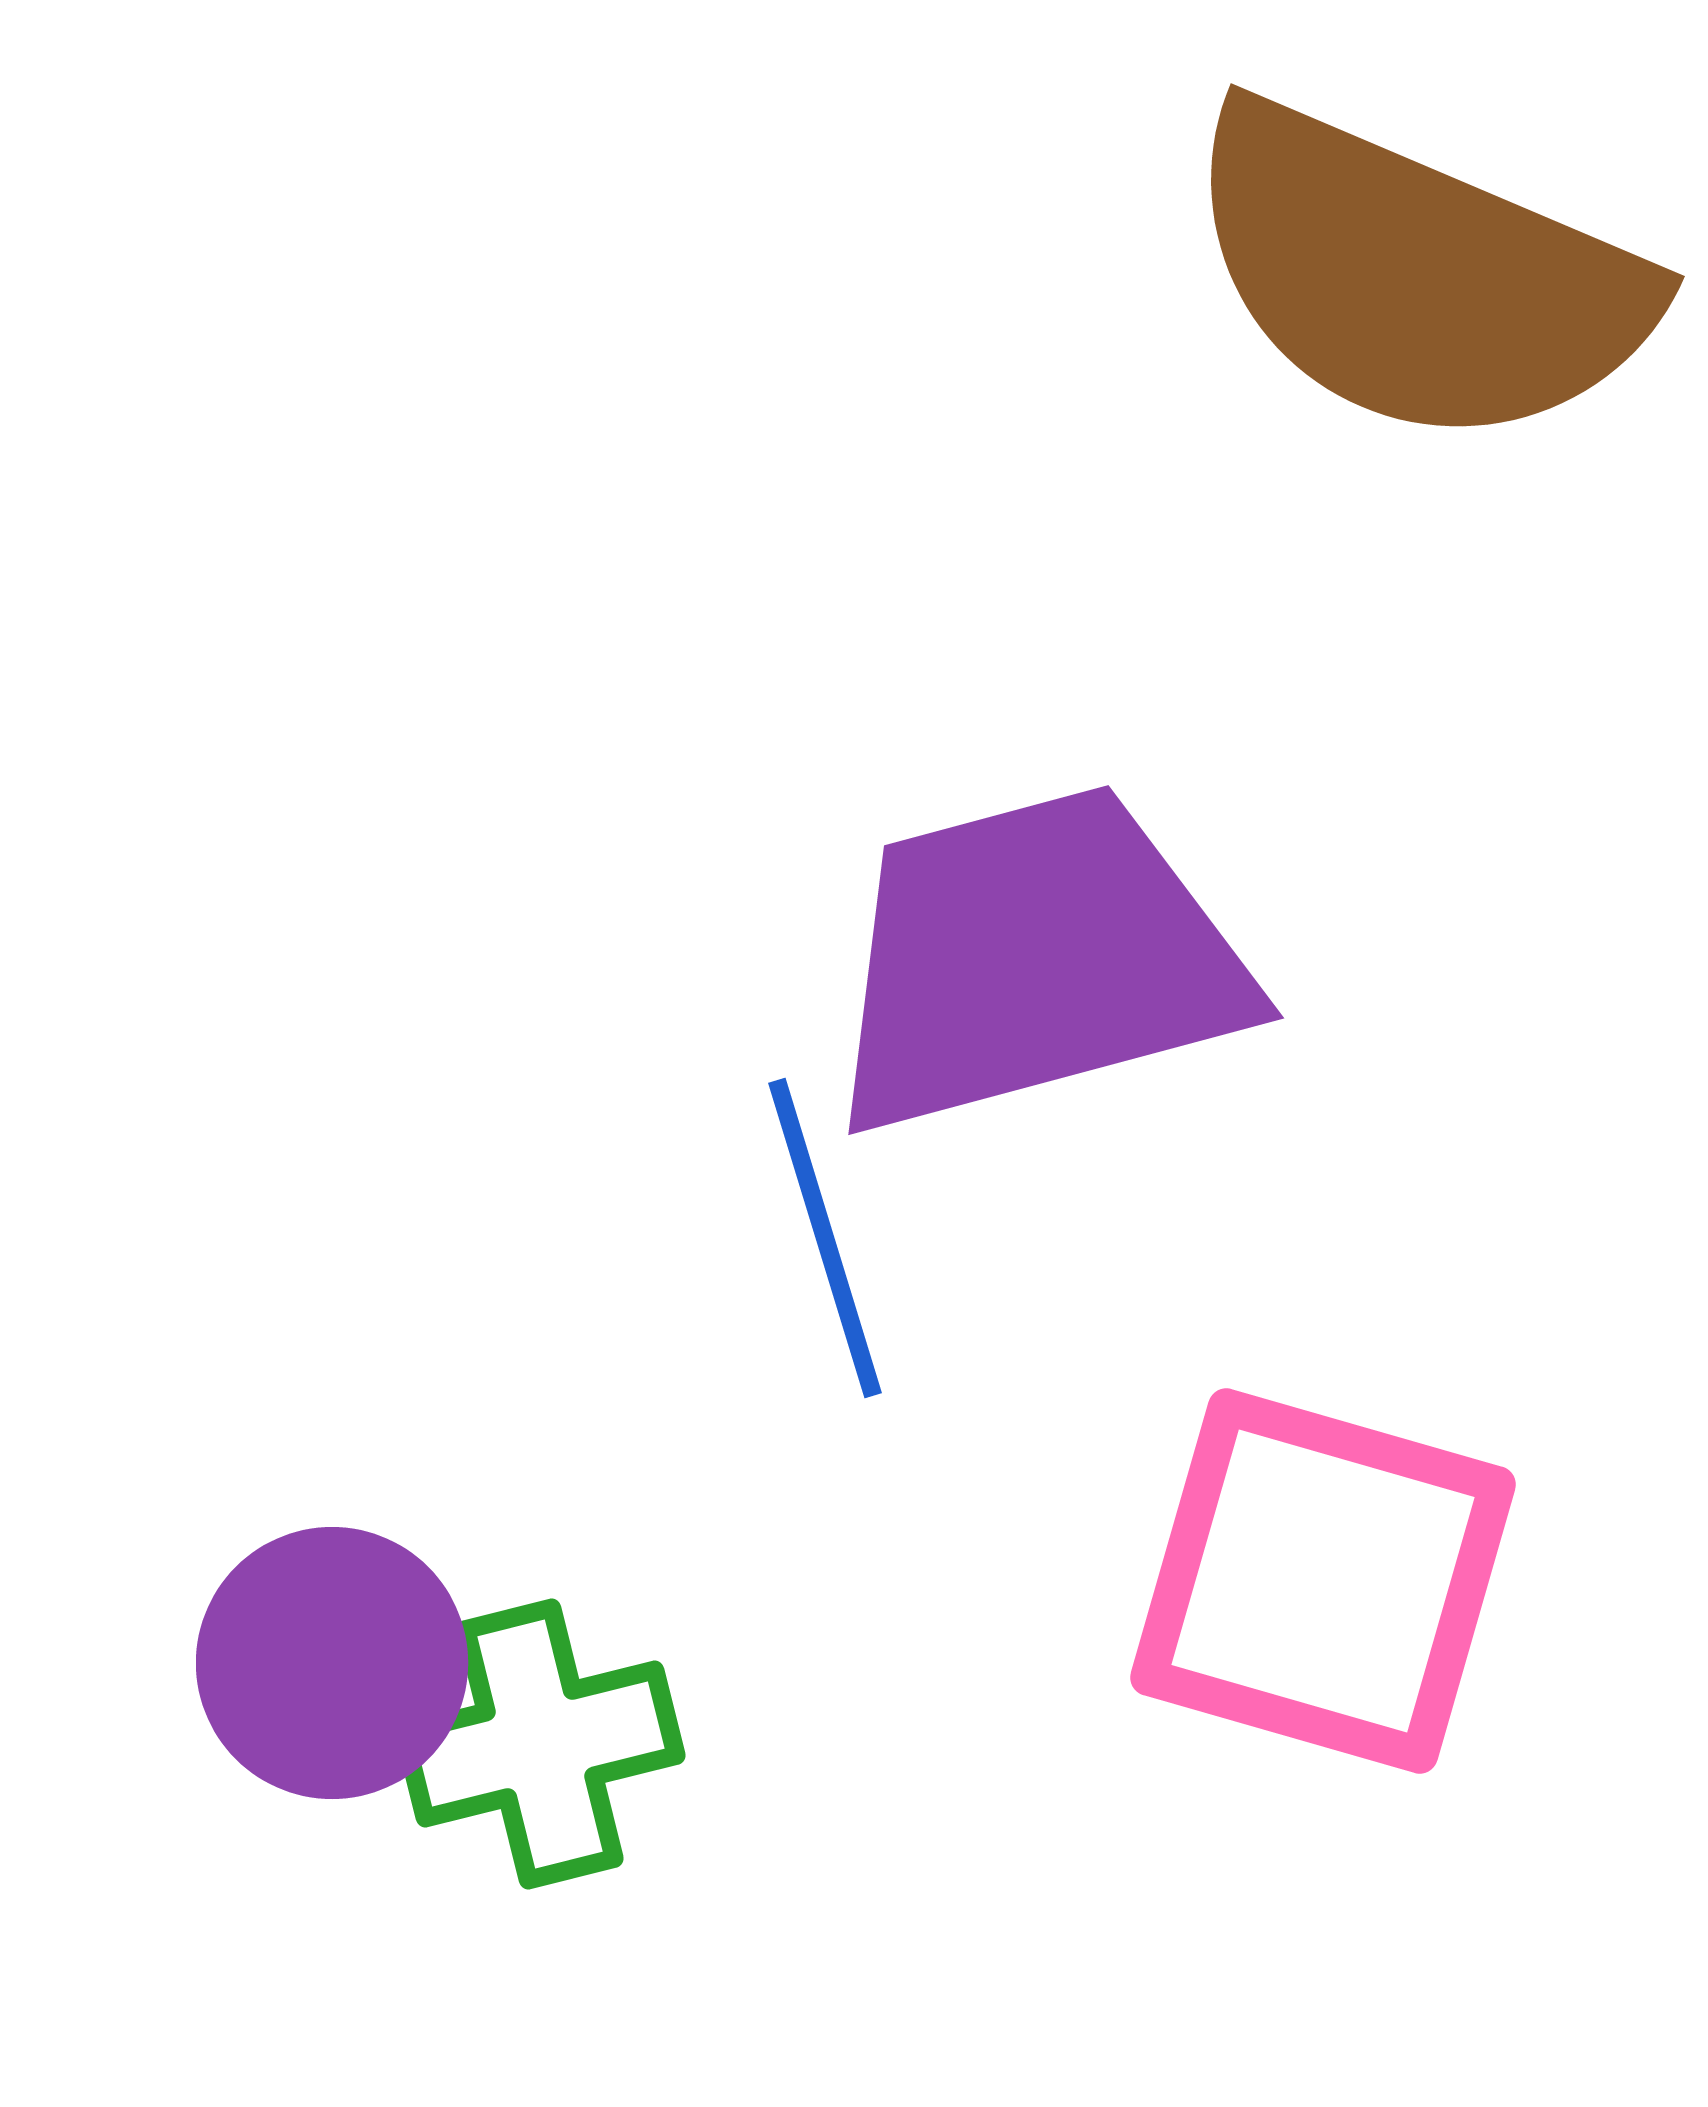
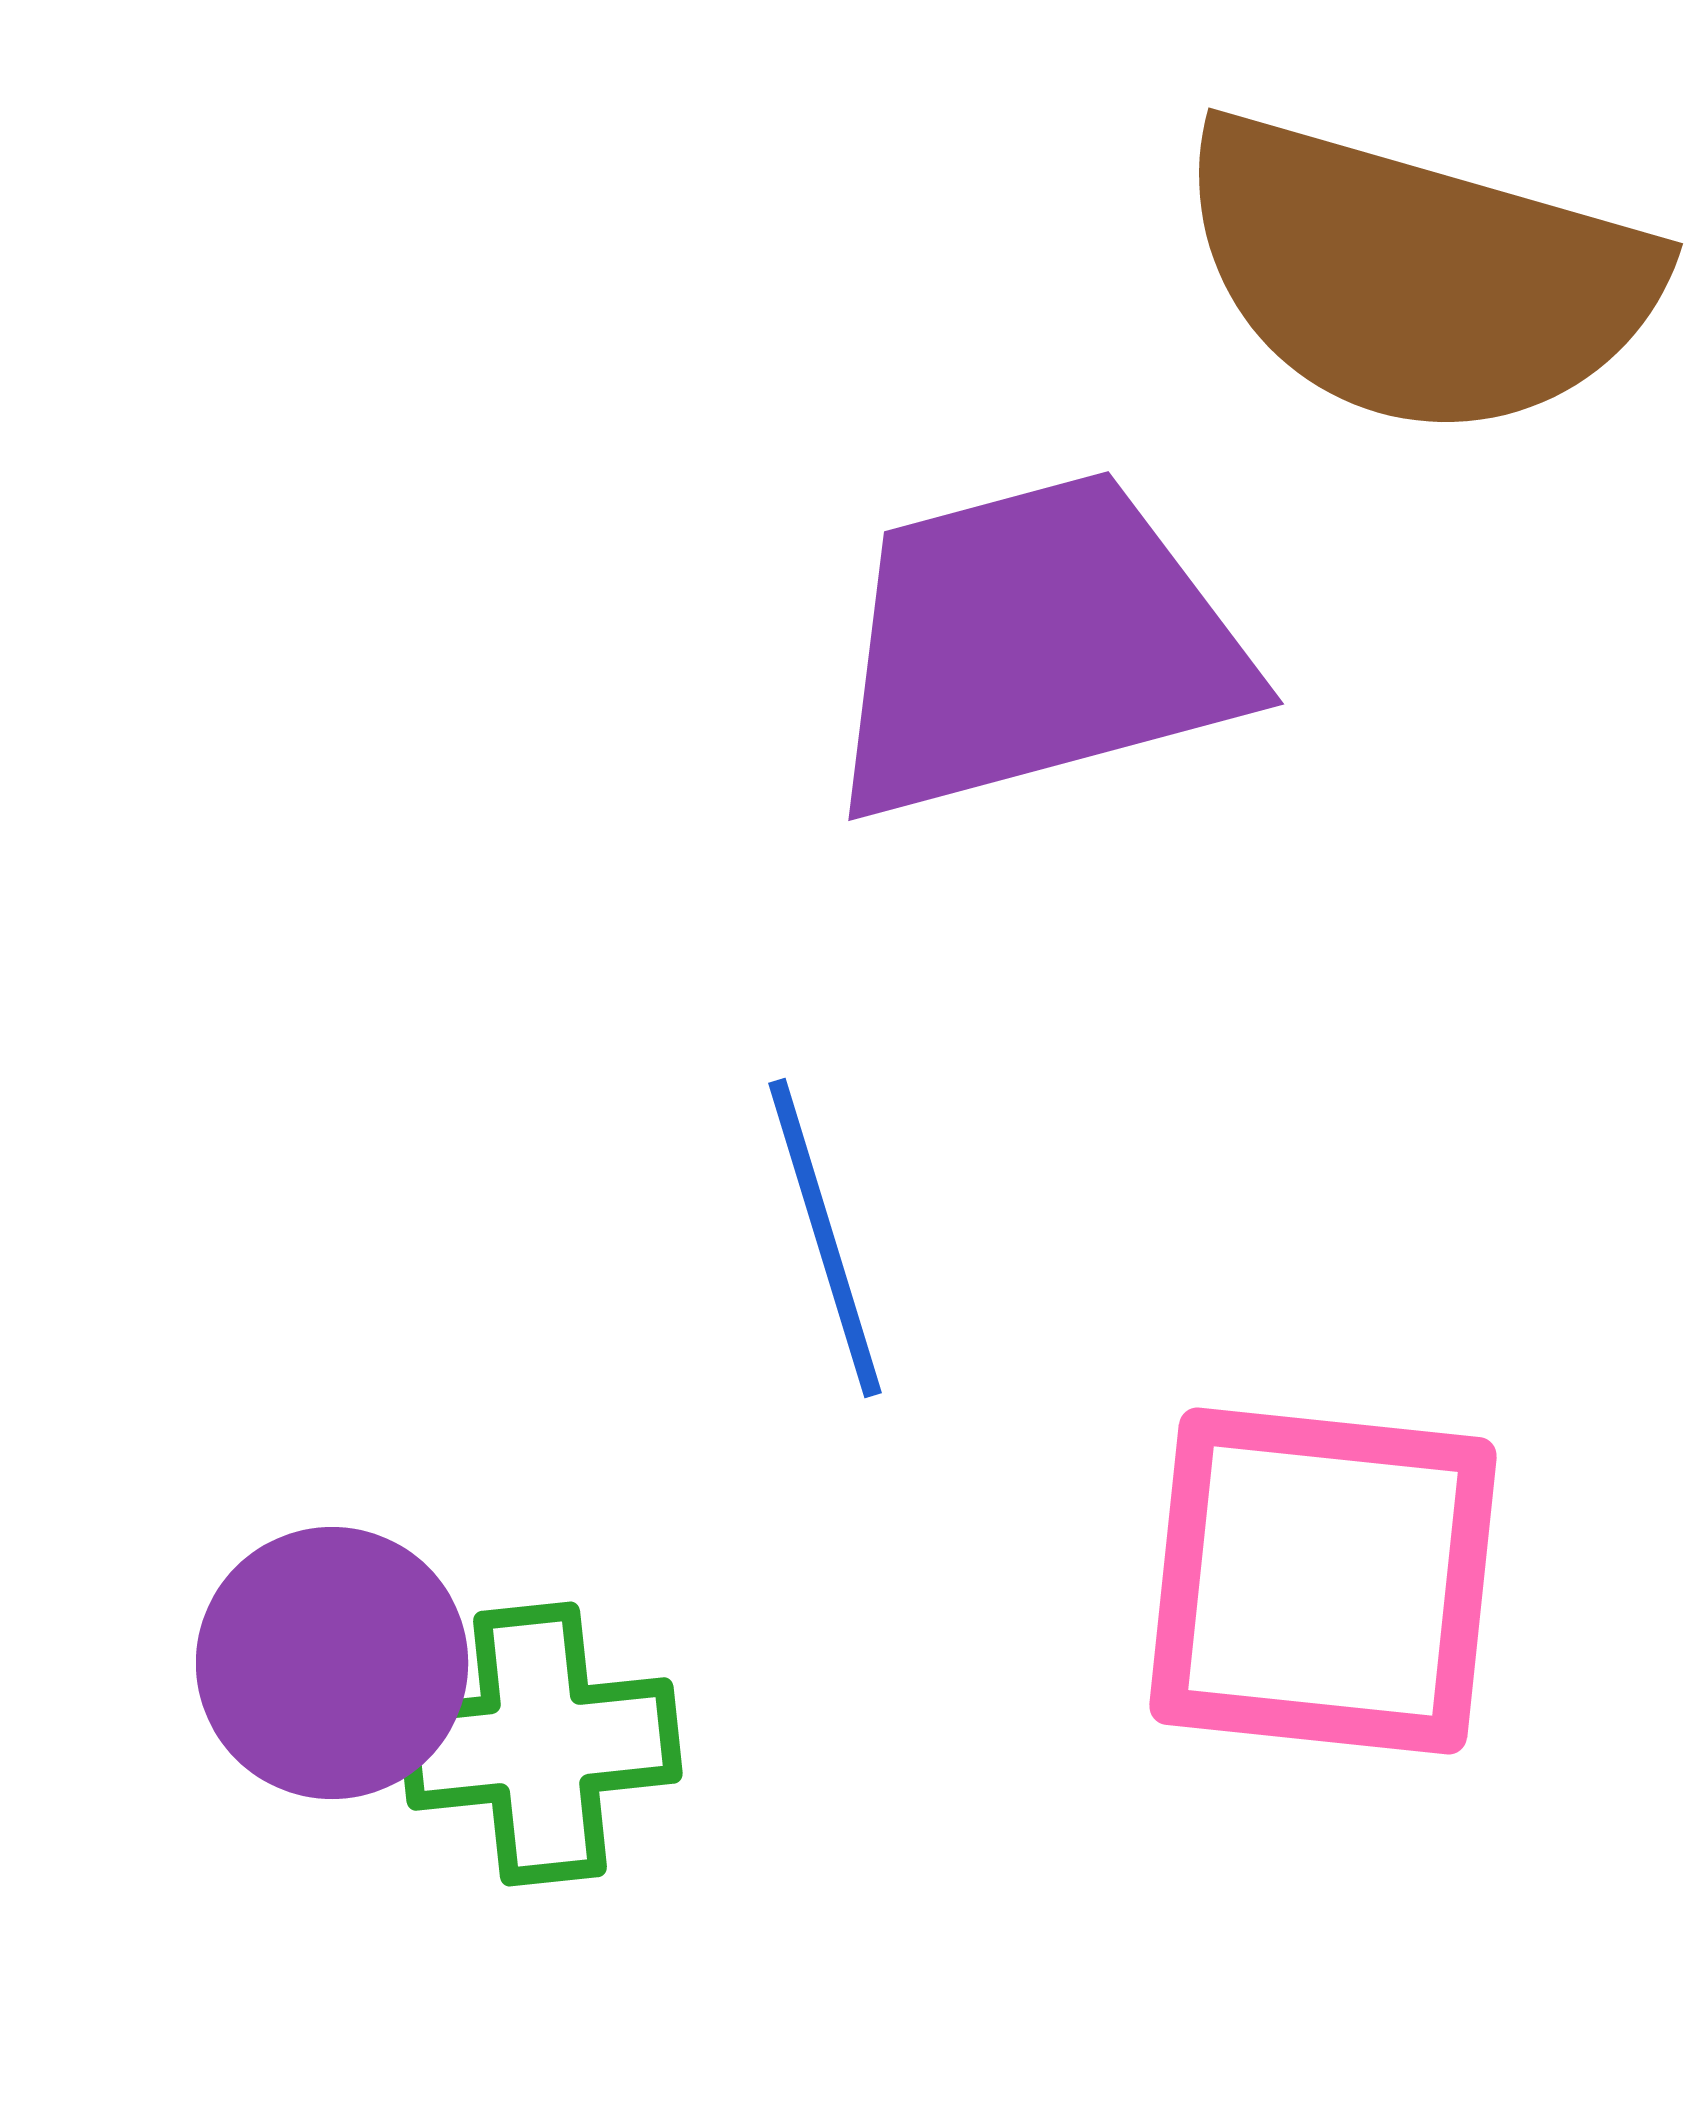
brown semicircle: rotated 7 degrees counterclockwise
purple trapezoid: moved 314 px up
pink square: rotated 10 degrees counterclockwise
green cross: rotated 8 degrees clockwise
